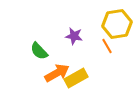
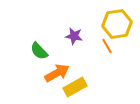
yellow rectangle: moved 1 px left, 9 px down
